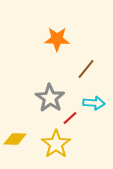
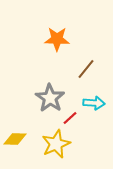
yellow star: rotated 12 degrees clockwise
